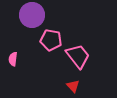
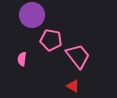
pink semicircle: moved 9 px right
red triangle: rotated 16 degrees counterclockwise
